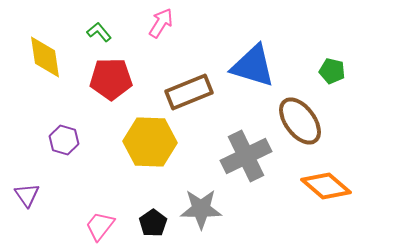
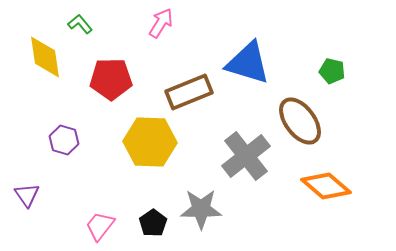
green L-shape: moved 19 px left, 8 px up
blue triangle: moved 5 px left, 3 px up
gray cross: rotated 12 degrees counterclockwise
